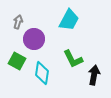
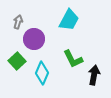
green square: rotated 18 degrees clockwise
cyan diamond: rotated 15 degrees clockwise
